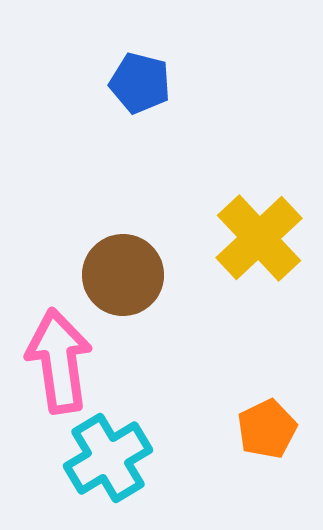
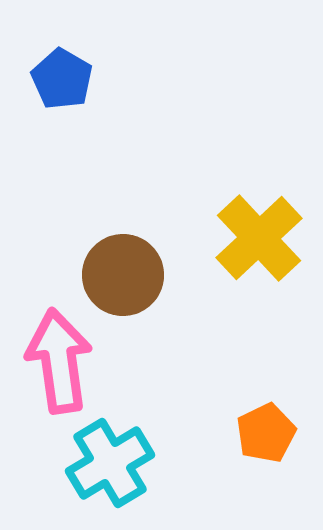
blue pentagon: moved 78 px left, 4 px up; rotated 16 degrees clockwise
orange pentagon: moved 1 px left, 4 px down
cyan cross: moved 2 px right, 5 px down
